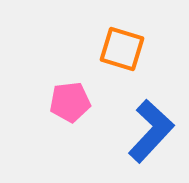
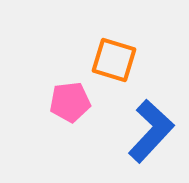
orange square: moved 8 px left, 11 px down
